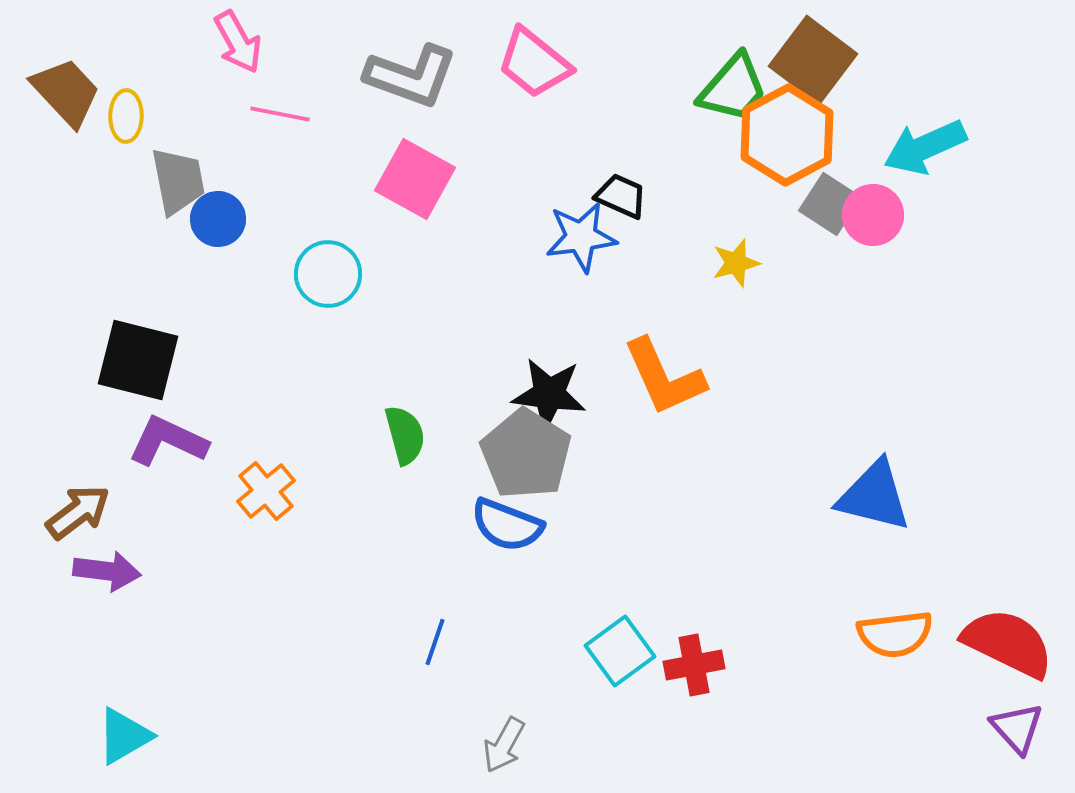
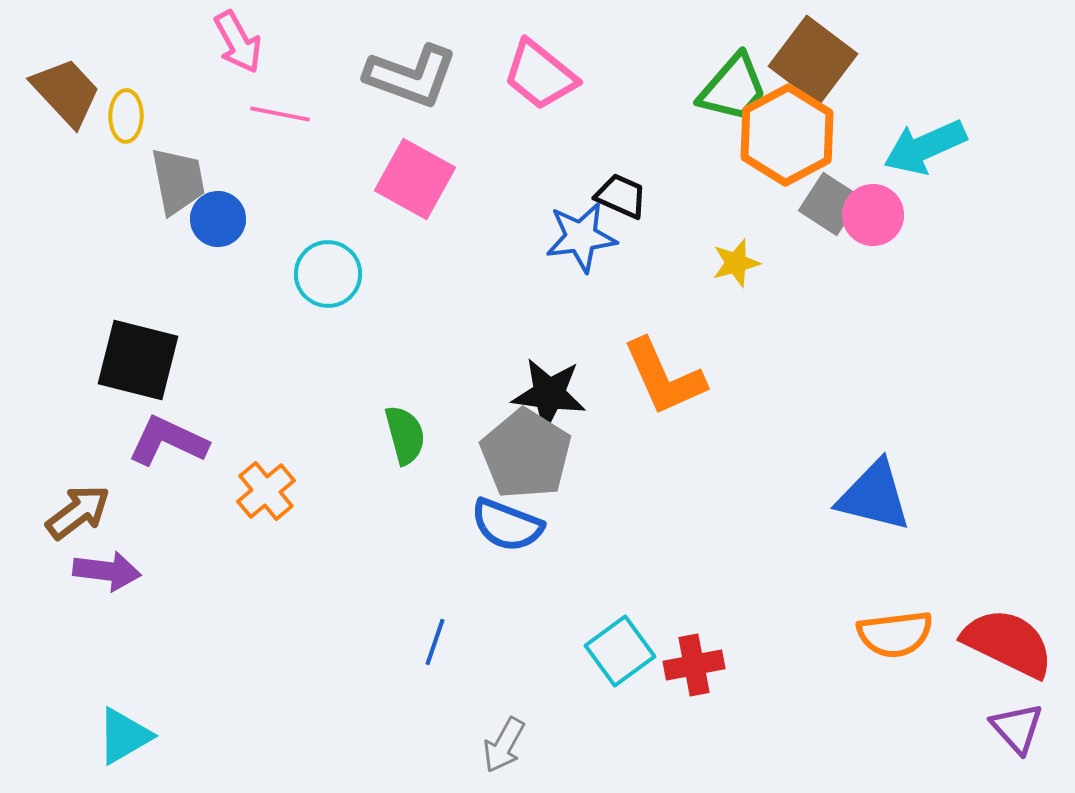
pink trapezoid: moved 6 px right, 12 px down
